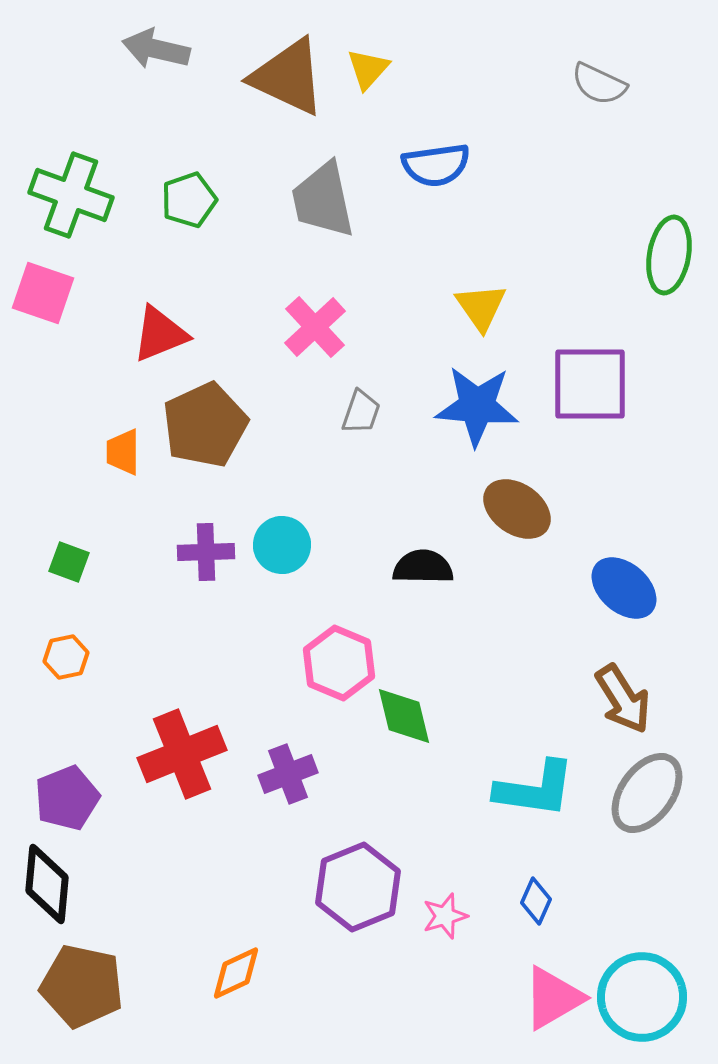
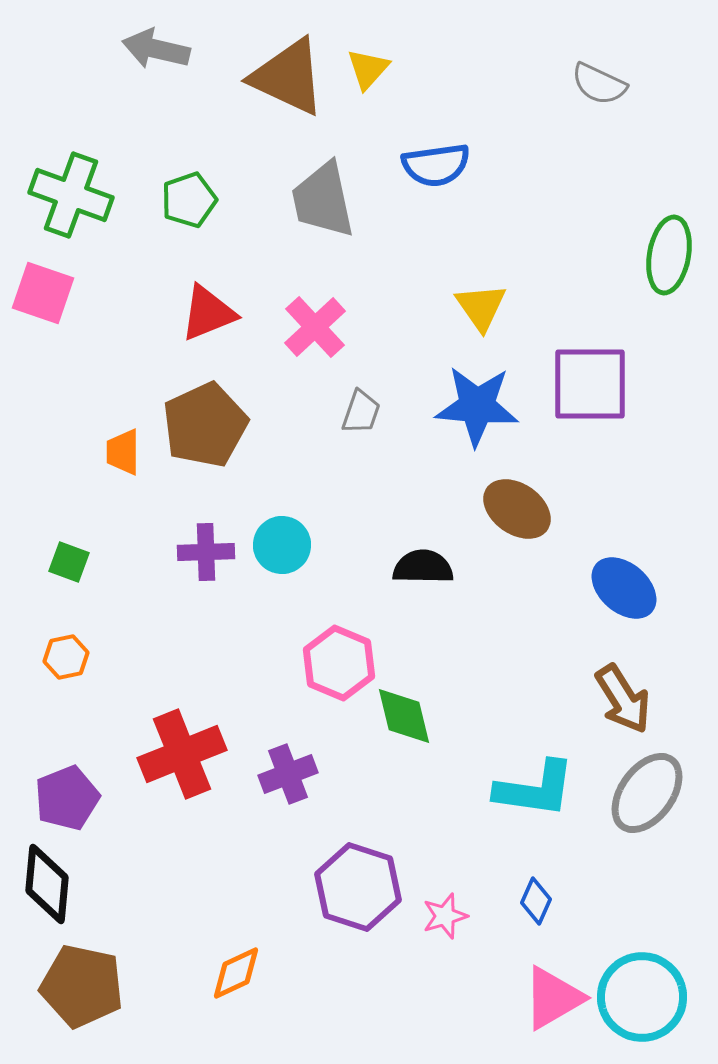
red triangle at (160, 334): moved 48 px right, 21 px up
purple hexagon at (358, 887): rotated 20 degrees counterclockwise
